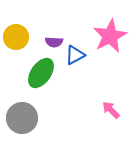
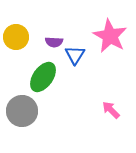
pink star: rotated 16 degrees counterclockwise
blue triangle: rotated 30 degrees counterclockwise
green ellipse: moved 2 px right, 4 px down
gray circle: moved 7 px up
